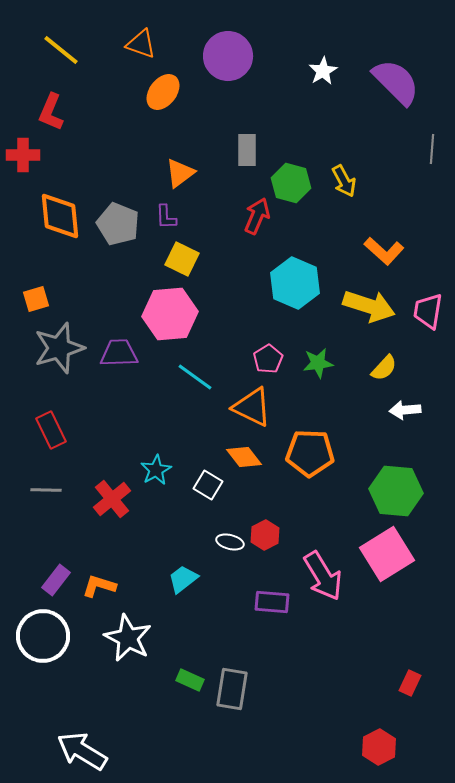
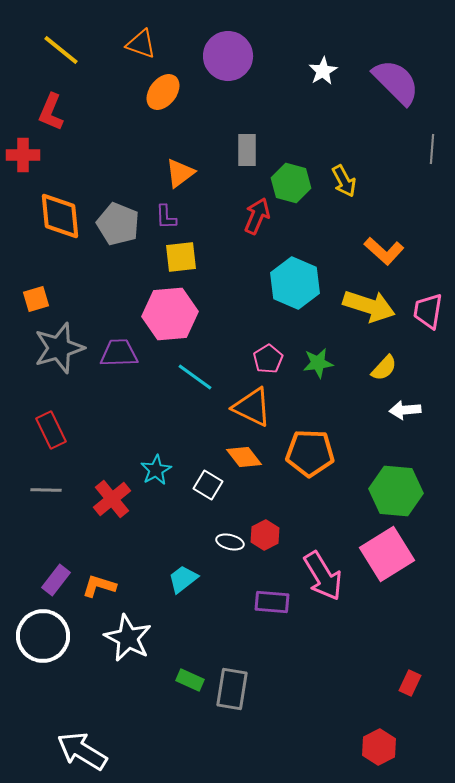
yellow square at (182, 259): moved 1 px left, 2 px up; rotated 32 degrees counterclockwise
